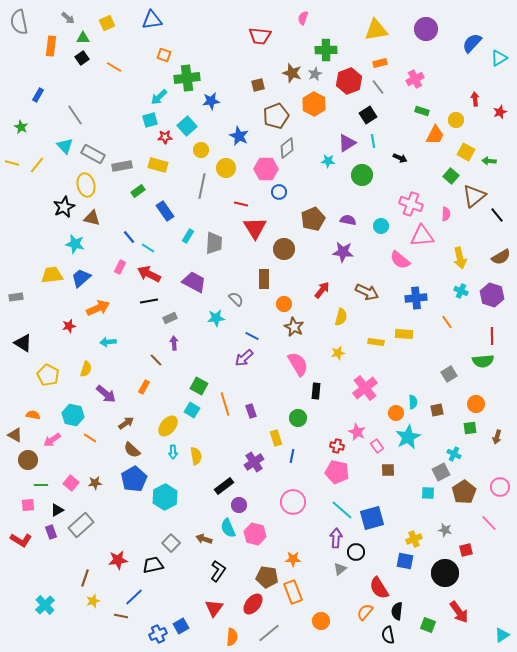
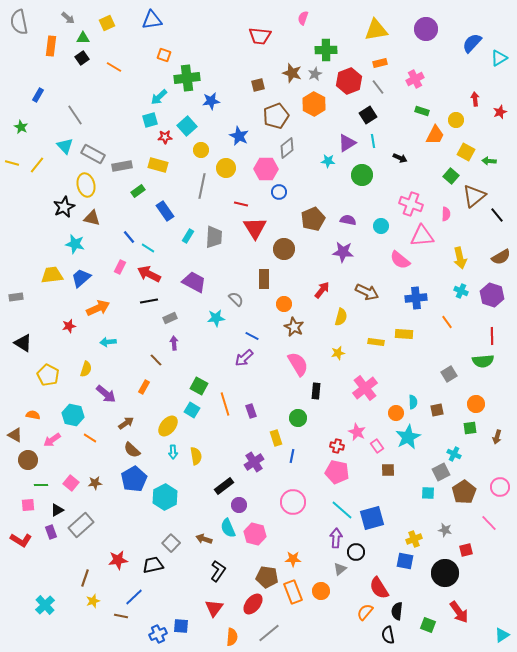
gray trapezoid at (214, 243): moved 6 px up
orange circle at (321, 621): moved 30 px up
blue square at (181, 626): rotated 35 degrees clockwise
